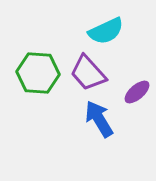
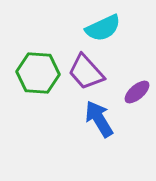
cyan semicircle: moved 3 px left, 3 px up
purple trapezoid: moved 2 px left, 1 px up
